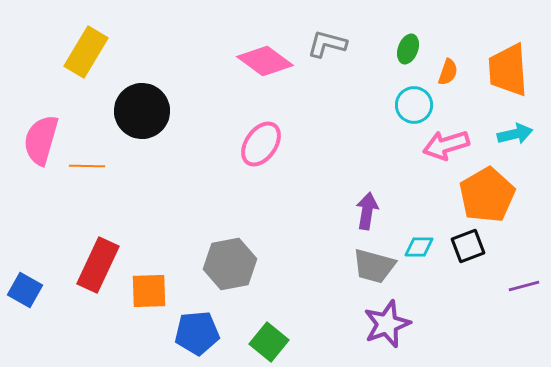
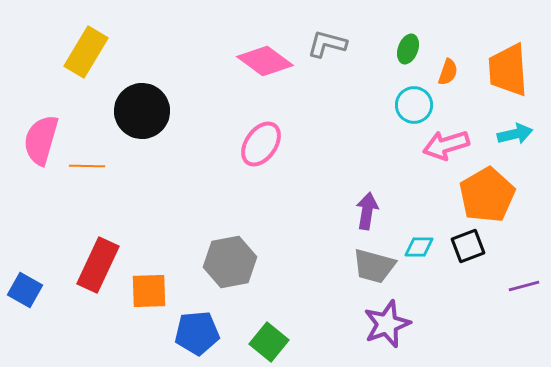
gray hexagon: moved 2 px up
